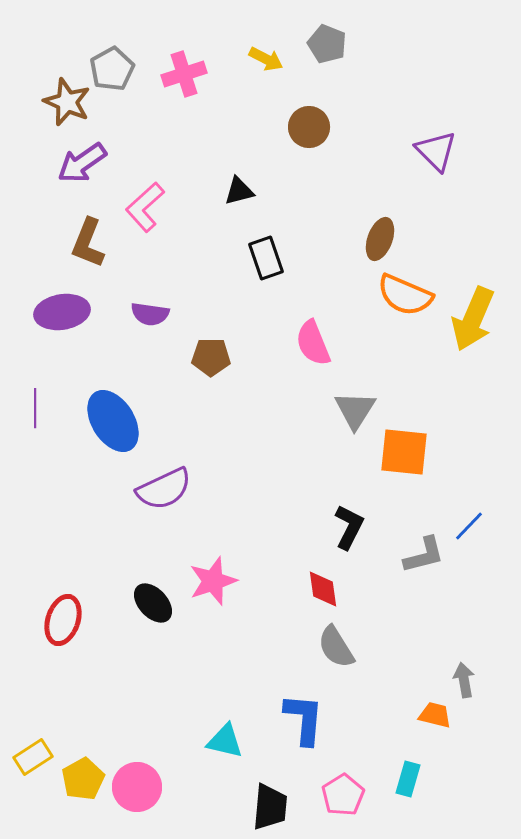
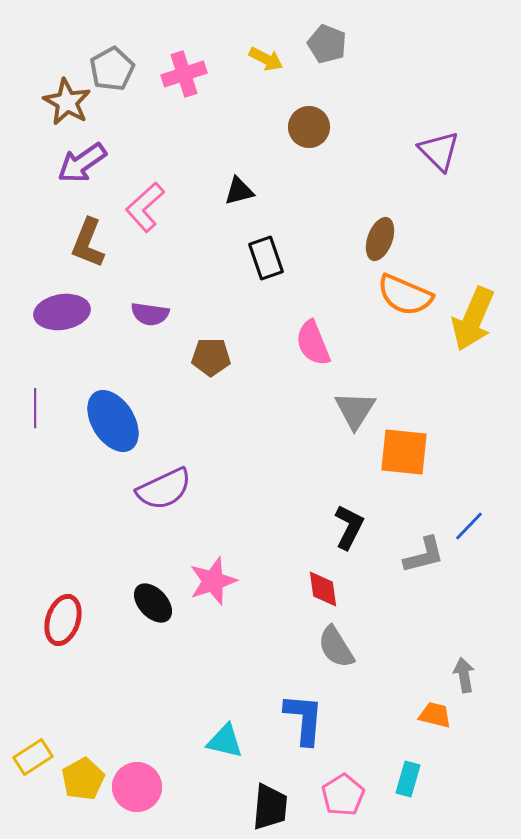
brown star at (67, 102): rotated 6 degrees clockwise
purple triangle at (436, 151): moved 3 px right
gray arrow at (464, 680): moved 5 px up
